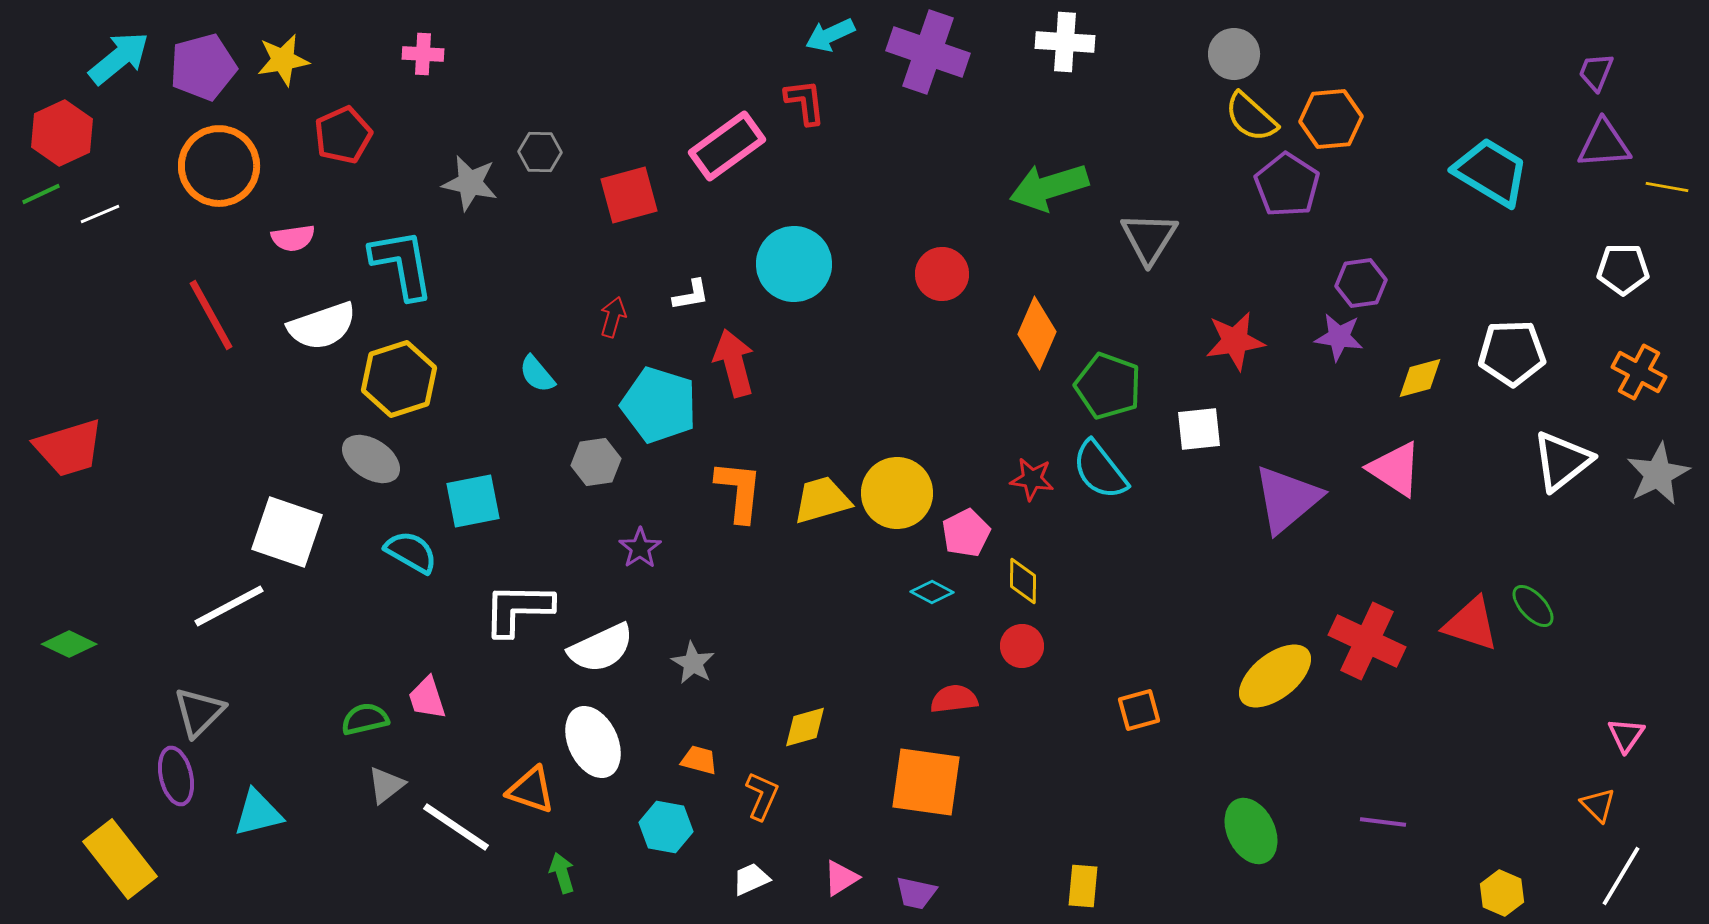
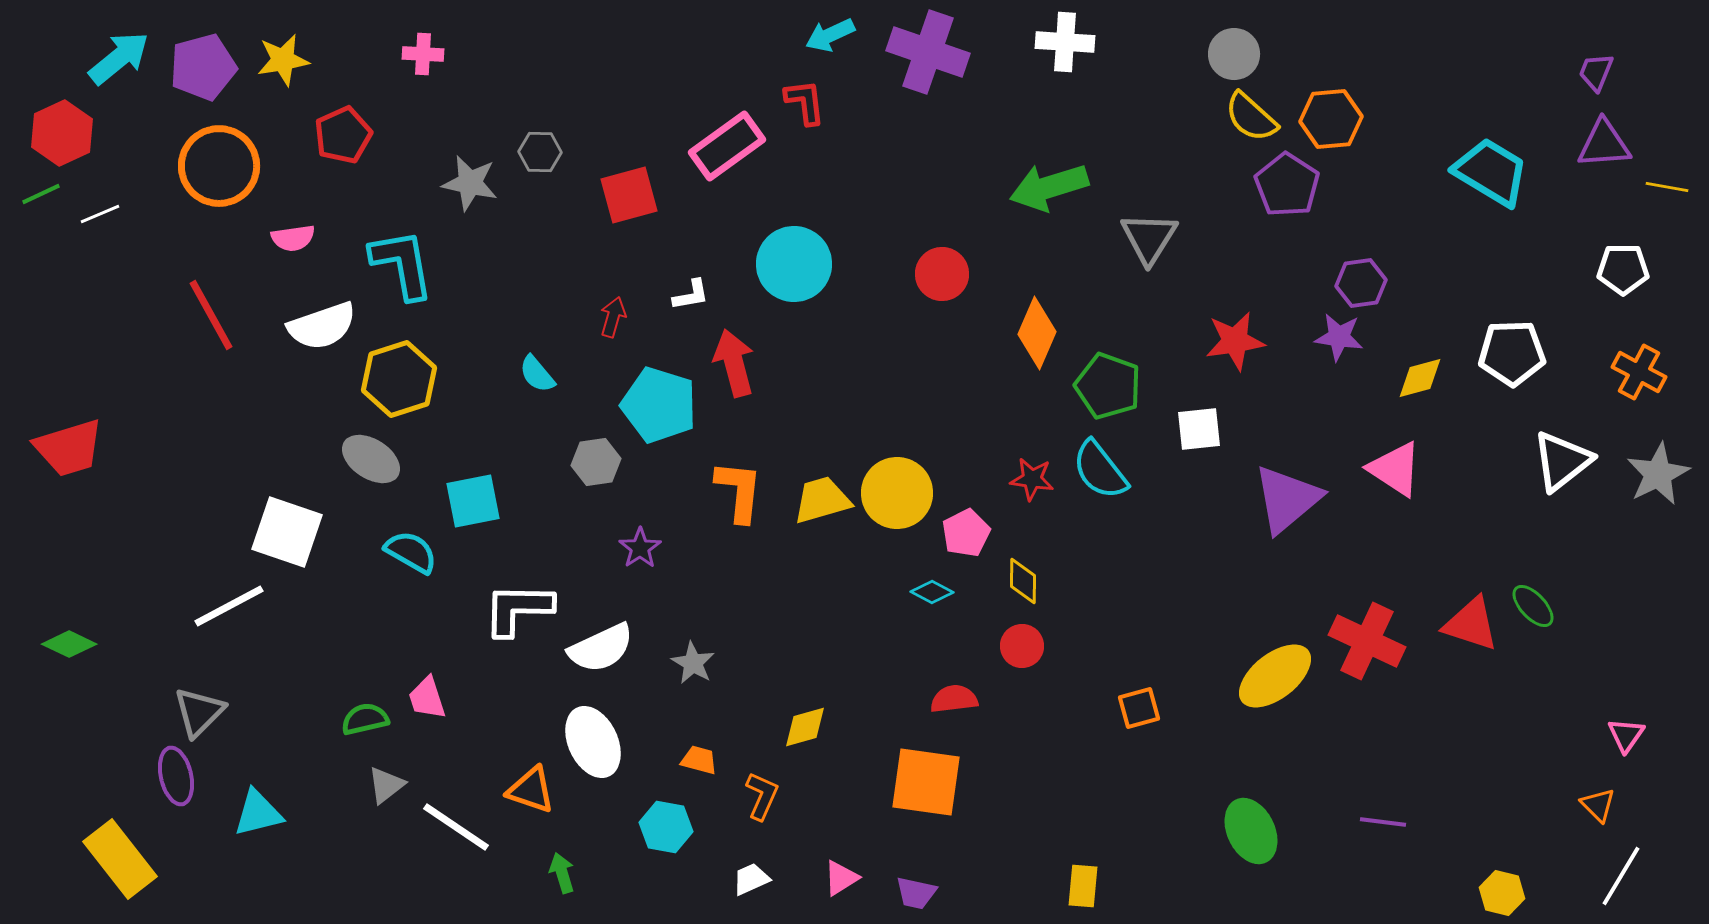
orange square at (1139, 710): moved 2 px up
yellow hexagon at (1502, 893): rotated 9 degrees counterclockwise
